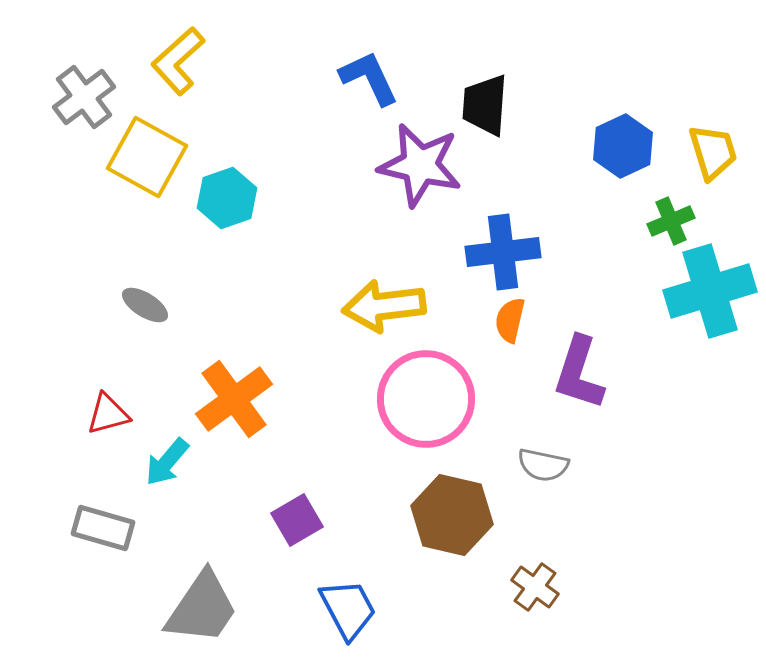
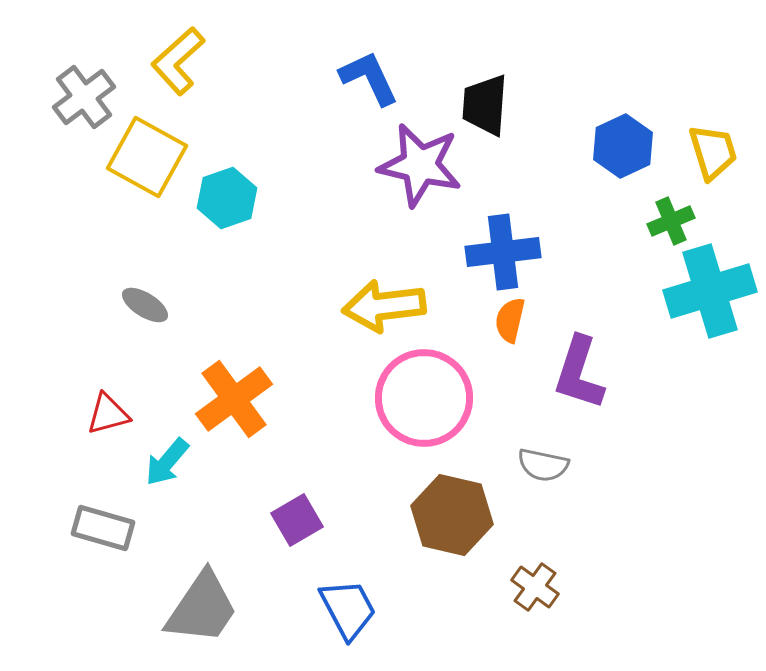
pink circle: moved 2 px left, 1 px up
